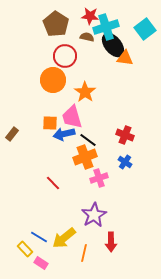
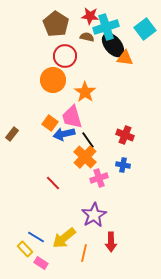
orange square: rotated 35 degrees clockwise
black line: rotated 18 degrees clockwise
orange cross: rotated 25 degrees counterclockwise
blue cross: moved 2 px left, 3 px down; rotated 24 degrees counterclockwise
blue line: moved 3 px left
